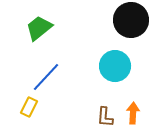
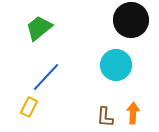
cyan circle: moved 1 px right, 1 px up
